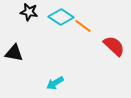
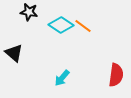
cyan diamond: moved 8 px down
red semicircle: moved 2 px right, 29 px down; rotated 55 degrees clockwise
black triangle: rotated 30 degrees clockwise
cyan arrow: moved 7 px right, 5 px up; rotated 18 degrees counterclockwise
